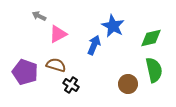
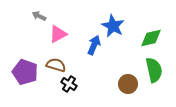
black cross: moved 2 px left, 1 px up
